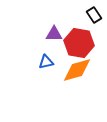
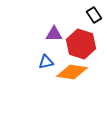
red hexagon: moved 2 px right, 1 px down; rotated 8 degrees clockwise
orange diamond: moved 5 px left, 2 px down; rotated 24 degrees clockwise
